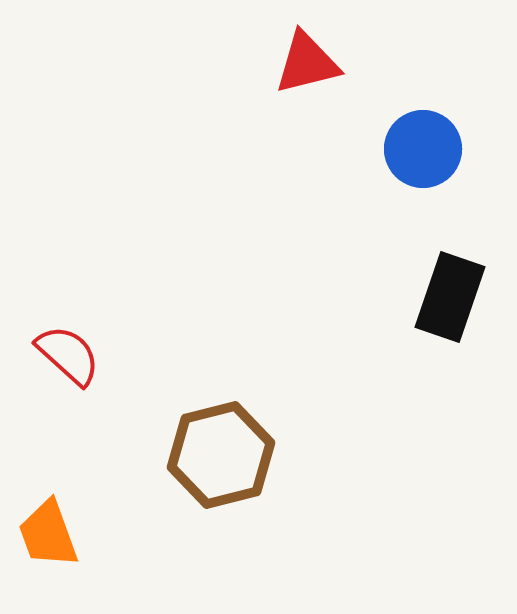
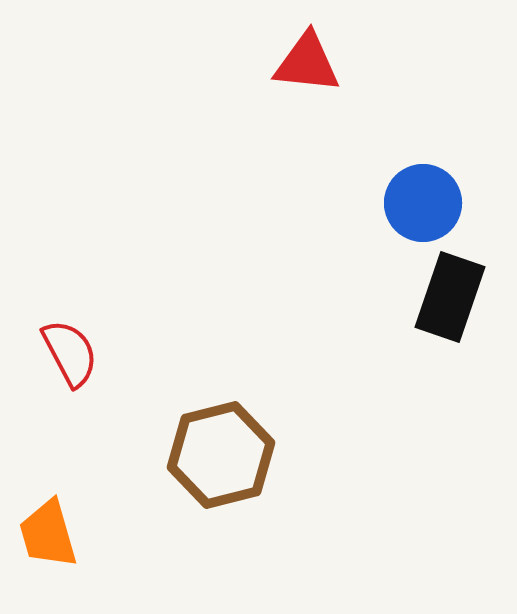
red triangle: rotated 20 degrees clockwise
blue circle: moved 54 px down
red semicircle: moved 2 px right, 2 px up; rotated 20 degrees clockwise
orange trapezoid: rotated 4 degrees clockwise
